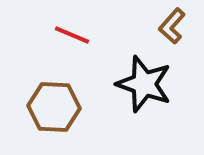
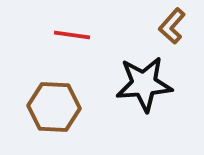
red line: rotated 15 degrees counterclockwise
black star: rotated 24 degrees counterclockwise
